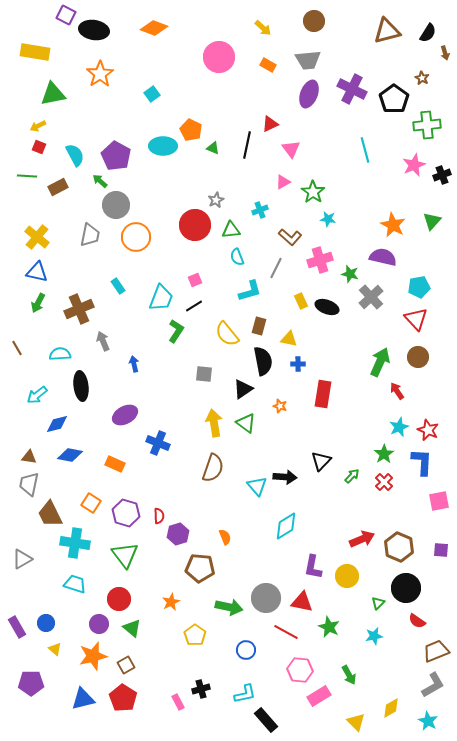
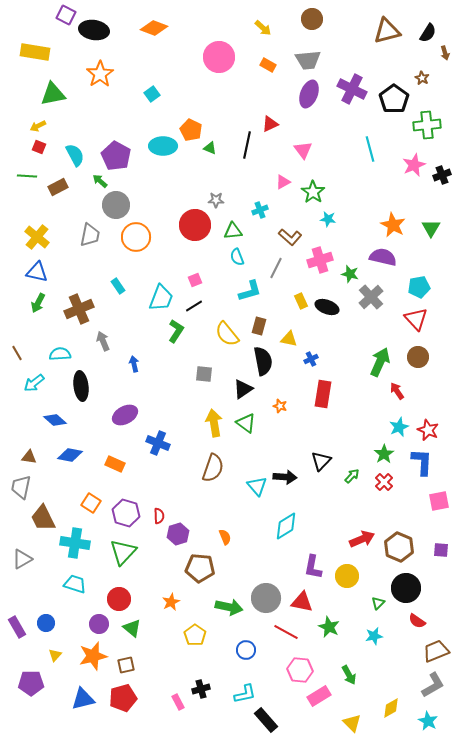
brown circle at (314, 21): moved 2 px left, 2 px up
green triangle at (213, 148): moved 3 px left
pink triangle at (291, 149): moved 12 px right, 1 px down
cyan line at (365, 150): moved 5 px right, 1 px up
gray star at (216, 200): rotated 28 degrees clockwise
green triangle at (432, 221): moved 1 px left, 7 px down; rotated 12 degrees counterclockwise
green triangle at (231, 230): moved 2 px right, 1 px down
brown line at (17, 348): moved 5 px down
blue cross at (298, 364): moved 13 px right, 5 px up; rotated 24 degrees counterclockwise
cyan arrow at (37, 395): moved 3 px left, 12 px up
blue diamond at (57, 424): moved 2 px left, 4 px up; rotated 55 degrees clockwise
gray trapezoid at (29, 484): moved 8 px left, 3 px down
brown trapezoid at (50, 514): moved 7 px left, 4 px down
green triangle at (125, 555): moved 2 px left, 3 px up; rotated 20 degrees clockwise
yellow triangle at (55, 649): moved 6 px down; rotated 32 degrees clockwise
brown square at (126, 665): rotated 18 degrees clockwise
red pentagon at (123, 698): rotated 24 degrees clockwise
yellow triangle at (356, 722): moved 4 px left, 1 px down
